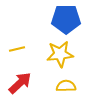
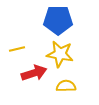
blue pentagon: moved 8 px left, 1 px down
yellow star: rotated 16 degrees clockwise
red arrow: moved 14 px right, 10 px up; rotated 25 degrees clockwise
